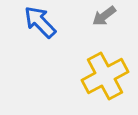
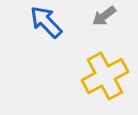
blue arrow: moved 6 px right
